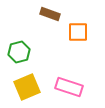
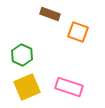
orange square: rotated 20 degrees clockwise
green hexagon: moved 3 px right, 3 px down; rotated 20 degrees counterclockwise
